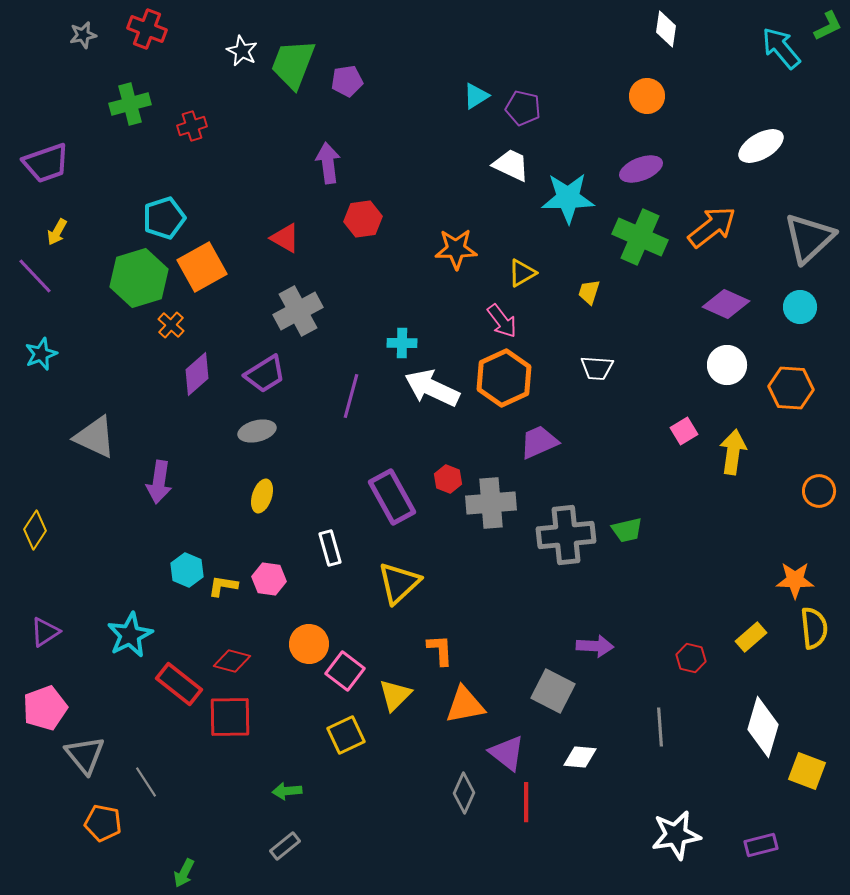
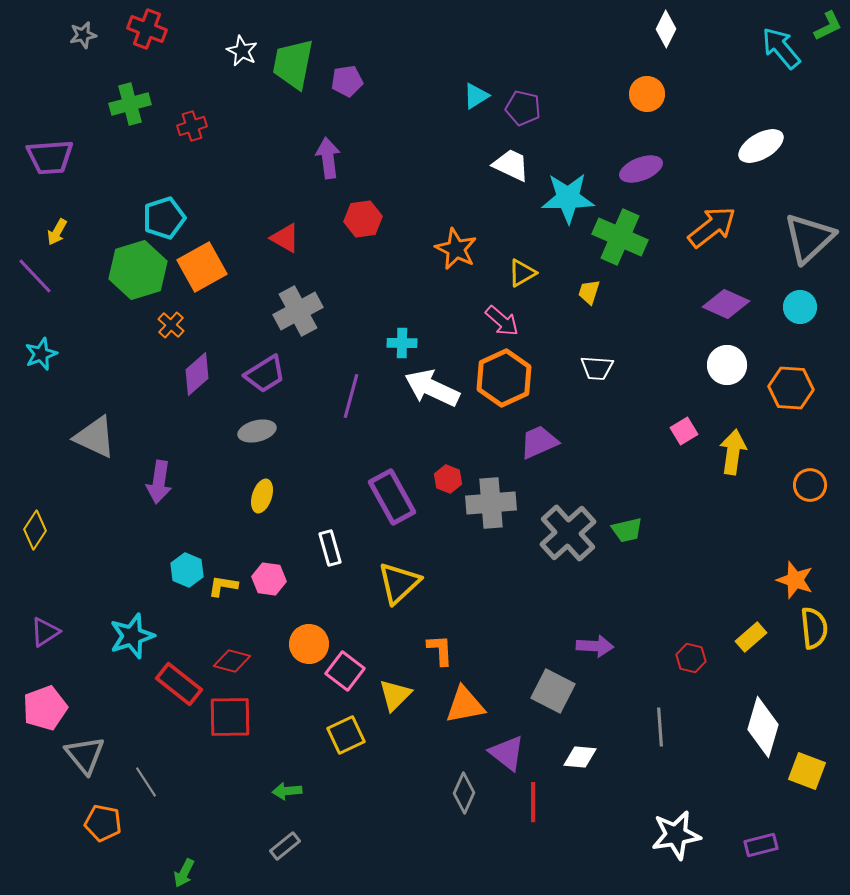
white diamond at (666, 29): rotated 18 degrees clockwise
green trapezoid at (293, 64): rotated 10 degrees counterclockwise
orange circle at (647, 96): moved 2 px up
purple trapezoid at (46, 163): moved 4 px right, 6 px up; rotated 15 degrees clockwise
purple arrow at (328, 163): moved 5 px up
green cross at (640, 237): moved 20 px left
orange star at (456, 249): rotated 27 degrees clockwise
green hexagon at (139, 278): moved 1 px left, 8 px up
pink arrow at (502, 321): rotated 12 degrees counterclockwise
orange circle at (819, 491): moved 9 px left, 6 px up
gray cross at (566, 535): moved 2 px right, 2 px up; rotated 36 degrees counterclockwise
orange star at (795, 580): rotated 18 degrees clockwise
cyan star at (130, 635): moved 2 px right, 1 px down; rotated 9 degrees clockwise
red line at (526, 802): moved 7 px right
